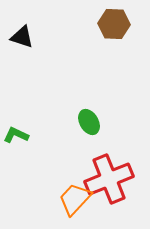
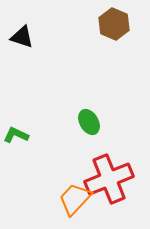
brown hexagon: rotated 20 degrees clockwise
